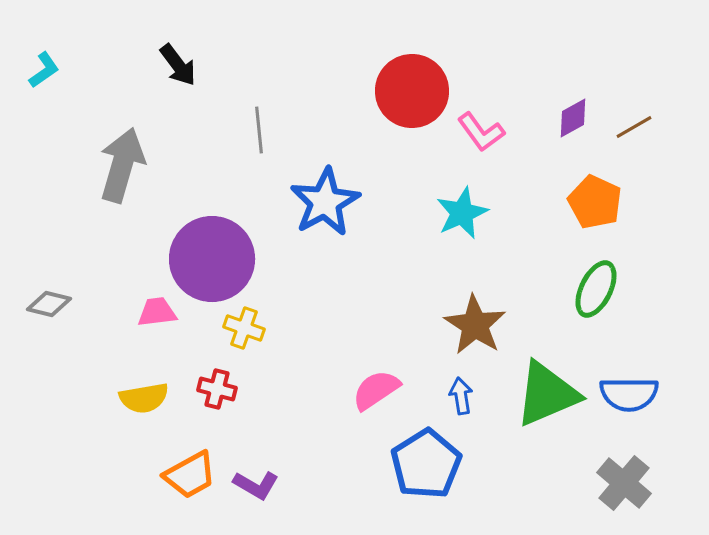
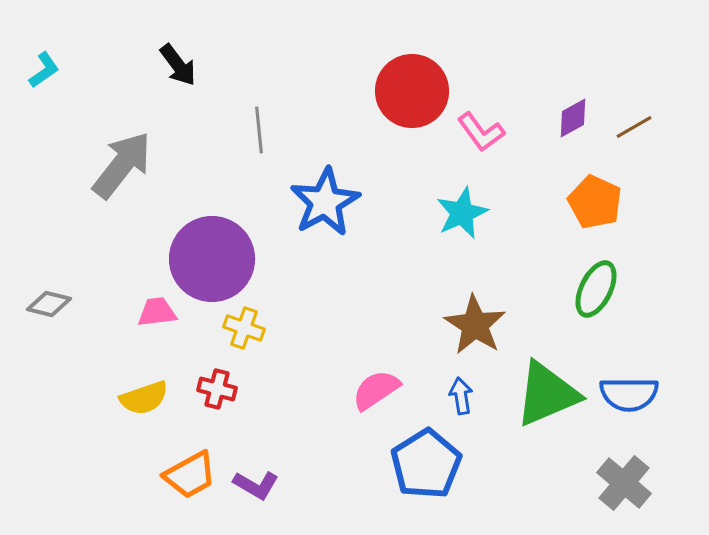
gray arrow: rotated 22 degrees clockwise
yellow semicircle: rotated 9 degrees counterclockwise
